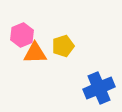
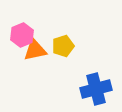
orange triangle: moved 3 px up; rotated 10 degrees counterclockwise
blue cross: moved 3 px left, 1 px down; rotated 8 degrees clockwise
